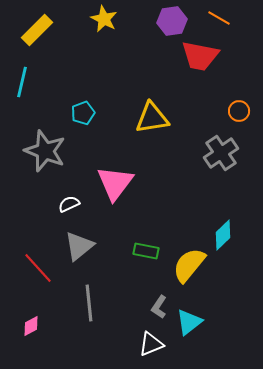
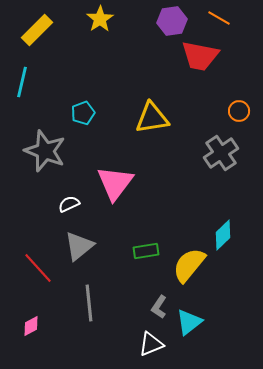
yellow star: moved 4 px left; rotated 12 degrees clockwise
green rectangle: rotated 20 degrees counterclockwise
